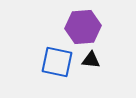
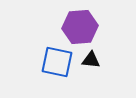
purple hexagon: moved 3 px left
